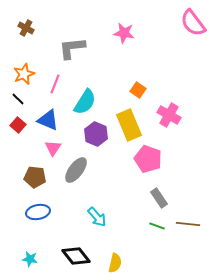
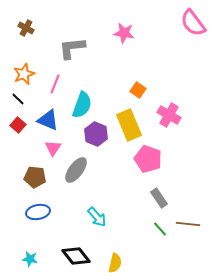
cyan semicircle: moved 3 px left, 3 px down; rotated 12 degrees counterclockwise
green line: moved 3 px right, 3 px down; rotated 28 degrees clockwise
